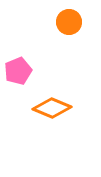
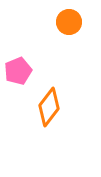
orange diamond: moved 3 px left, 1 px up; rotated 75 degrees counterclockwise
